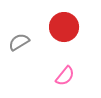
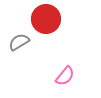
red circle: moved 18 px left, 8 px up
